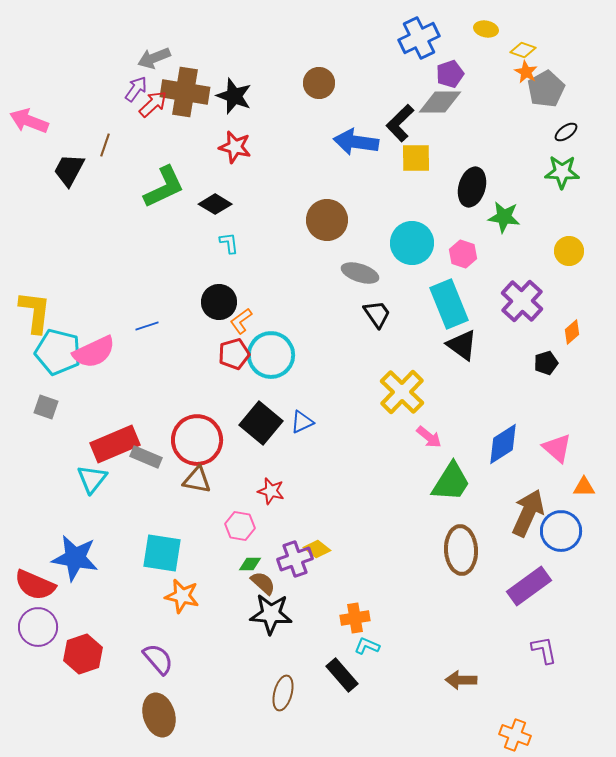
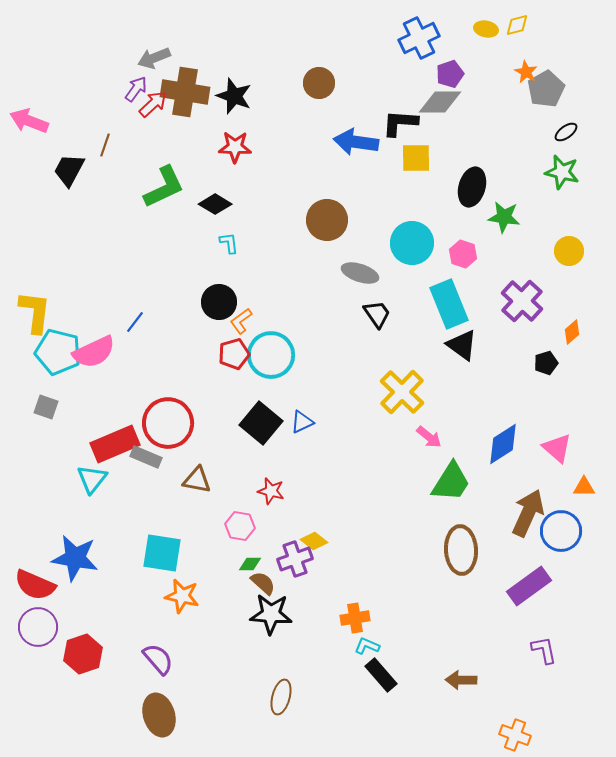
yellow diamond at (523, 50): moved 6 px left, 25 px up; rotated 35 degrees counterclockwise
black L-shape at (400, 123): rotated 48 degrees clockwise
red star at (235, 147): rotated 12 degrees counterclockwise
green star at (562, 172): rotated 12 degrees clockwise
blue line at (147, 326): moved 12 px left, 4 px up; rotated 35 degrees counterclockwise
red circle at (197, 440): moved 29 px left, 17 px up
yellow diamond at (317, 549): moved 3 px left, 8 px up
black rectangle at (342, 675): moved 39 px right
brown ellipse at (283, 693): moved 2 px left, 4 px down
